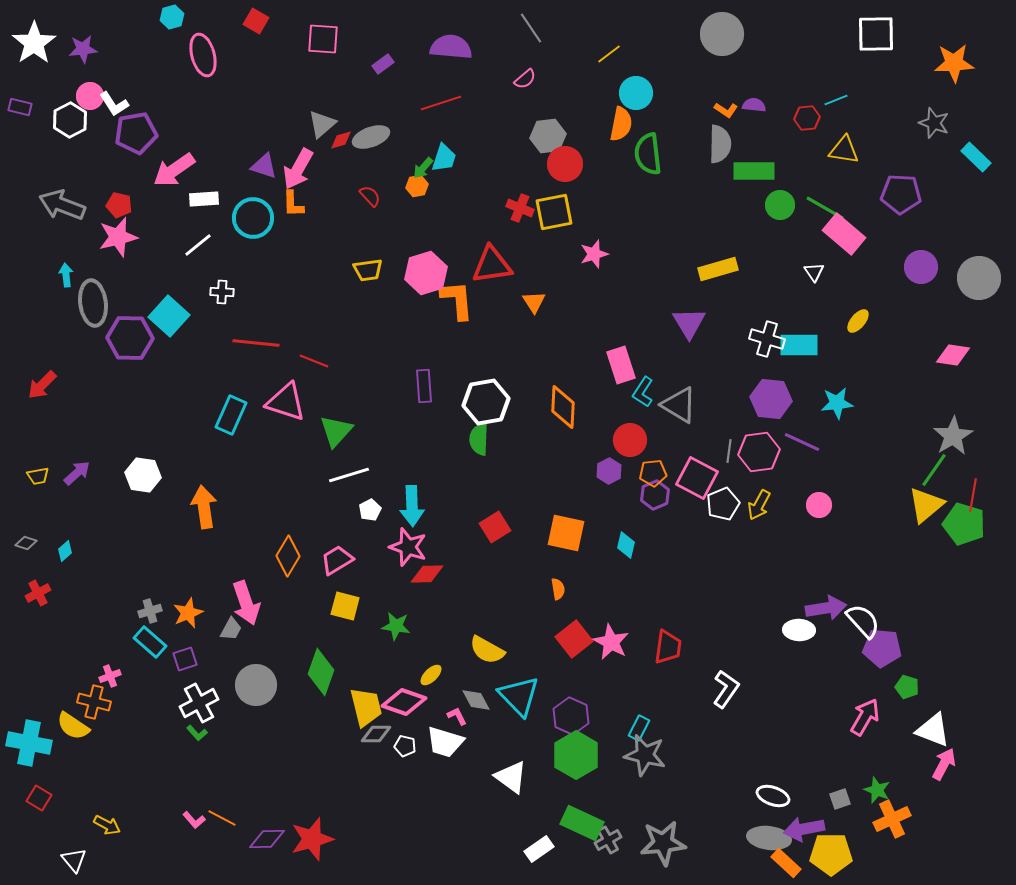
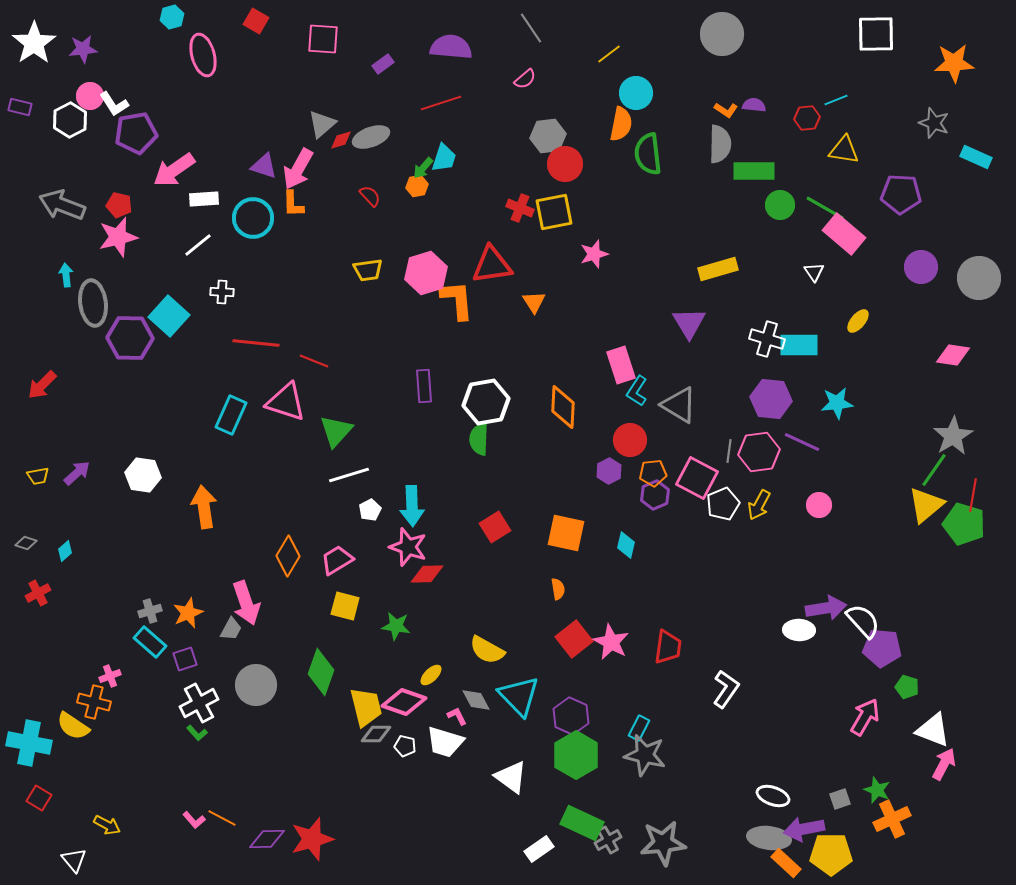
cyan rectangle at (976, 157): rotated 20 degrees counterclockwise
cyan L-shape at (643, 392): moved 6 px left, 1 px up
